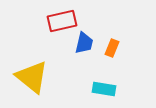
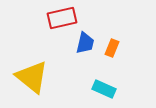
red rectangle: moved 3 px up
blue trapezoid: moved 1 px right
cyan rectangle: rotated 15 degrees clockwise
